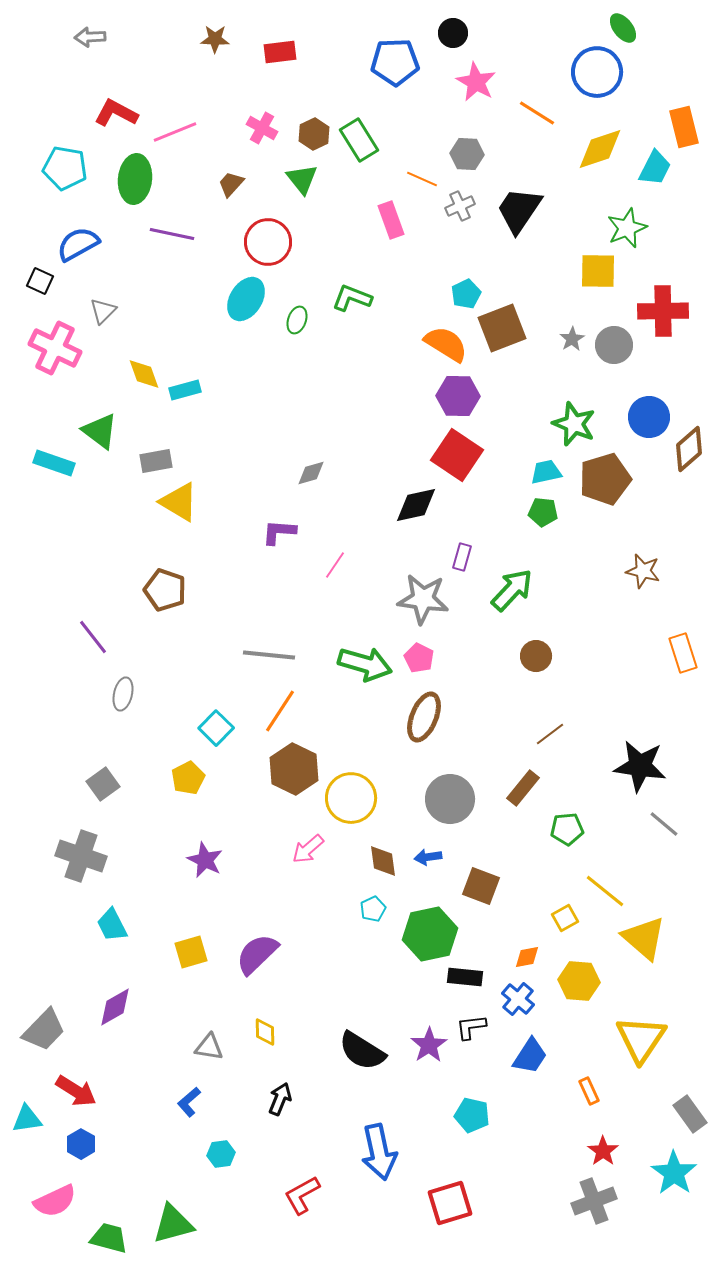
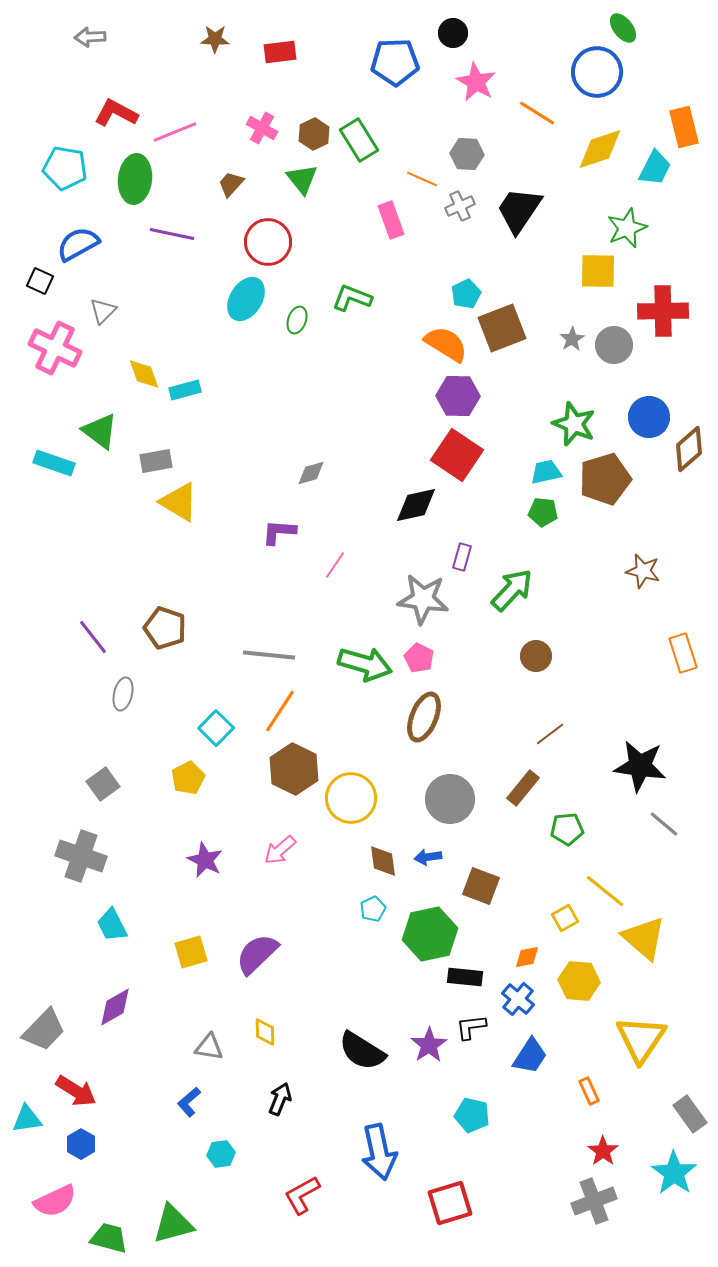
brown pentagon at (165, 590): moved 38 px down
pink arrow at (308, 849): moved 28 px left, 1 px down
